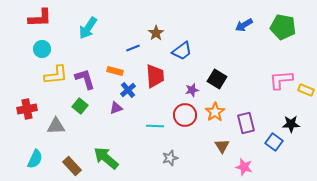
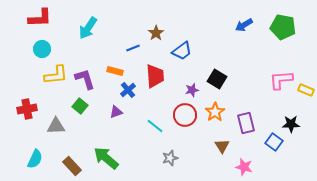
purple triangle: moved 4 px down
cyan line: rotated 36 degrees clockwise
